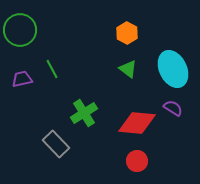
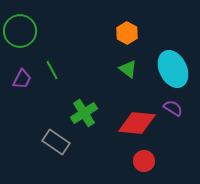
green circle: moved 1 px down
green line: moved 1 px down
purple trapezoid: rotated 130 degrees clockwise
gray rectangle: moved 2 px up; rotated 12 degrees counterclockwise
red circle: moved 7 px right
